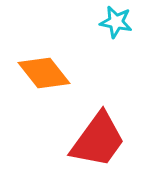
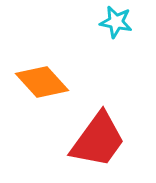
orange diamond: moved 2 px left, 9 px down; rotated 4 degrees counterclockwise
